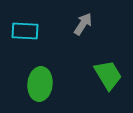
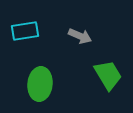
gray arrow: moved 3 px left, 12 px down; rotated 80 degrees clockwise
cyan rectangle: rotated 12 degrees counterclockwise
